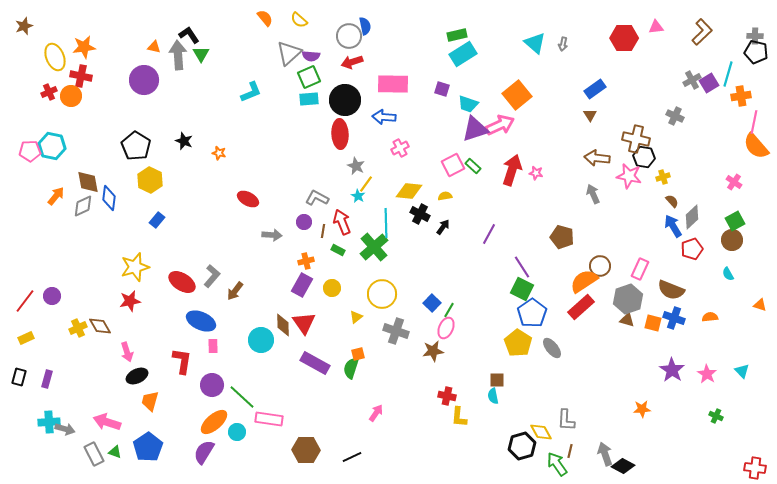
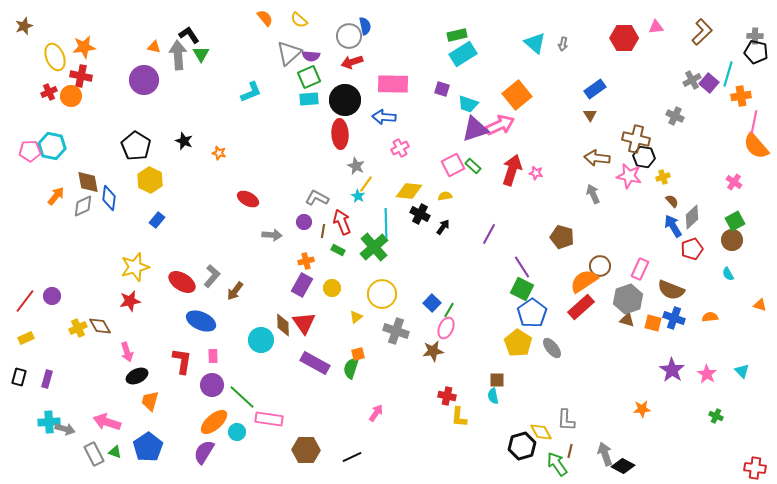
purple square at (709, 83): rotated 18 degrees counterclockwise
pink rectangle at (213, 346): moved 10 px down
